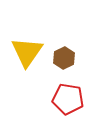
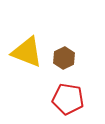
yellow triangle: rotated 44 degrees counterclockwise
